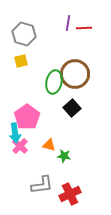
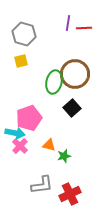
pink pentagon: moved 2 px right, 1 px down; rotated 15 degrees clockwise
cyan arrow: rotated 72 degrees counterclockwise
green star: rotated 24 degrees counterclockwise
